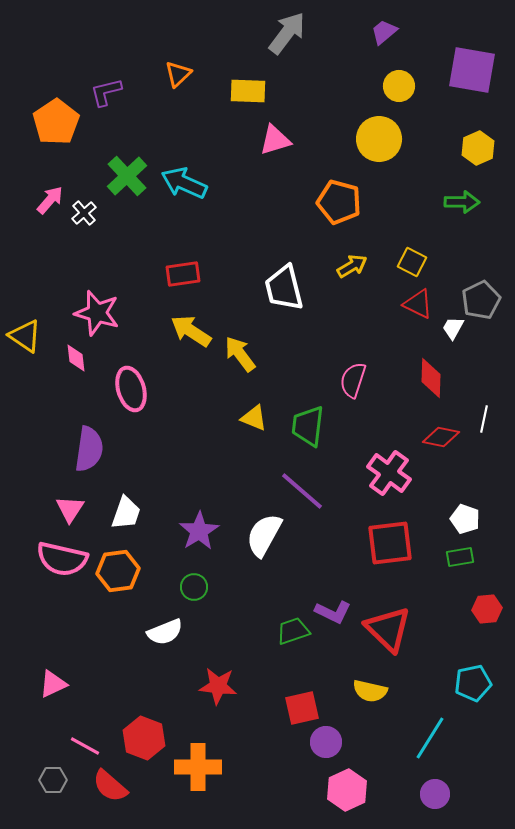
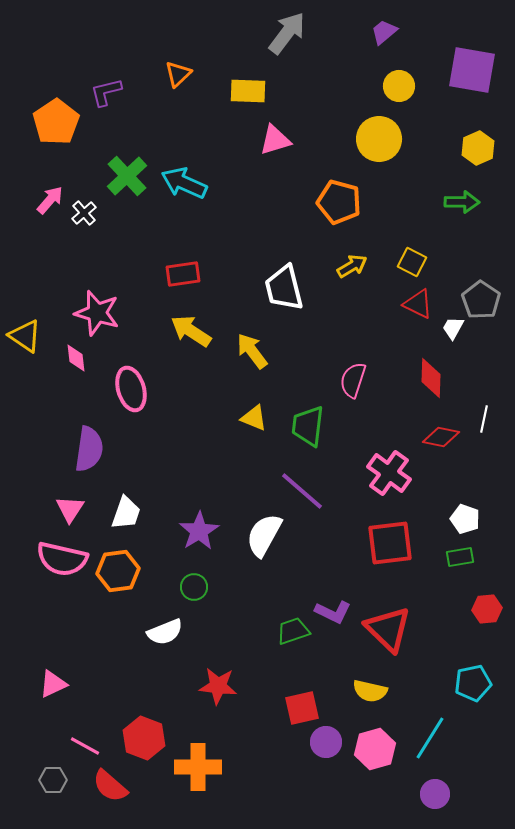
gray pentagon at (481, 300): rotated 12 degrees counterclockwise
yellow arrow at (240, 354): moved 12 px right, 3 px up
pink hexagon at (347, 790): moved 28 px right, 41 px up; rotated 9 degrees clockwise
